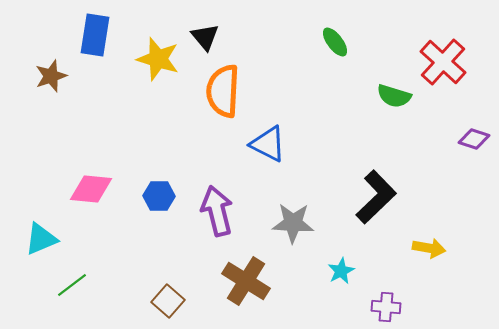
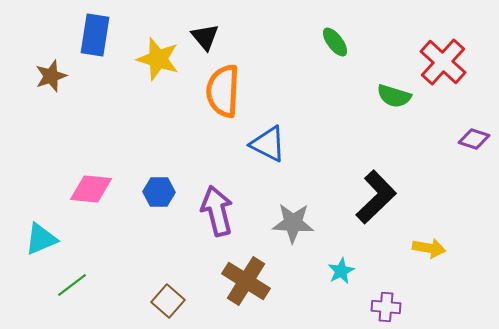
blue hexagon: moved 4 px up
